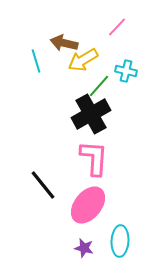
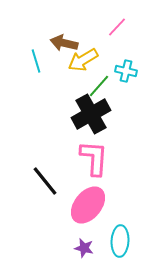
black line: moved 2 px right, 4 px up
